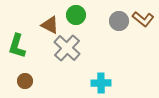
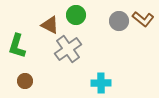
gray cross: moved 1 px right, 1 px down; rotated 12 degrees clockwise
